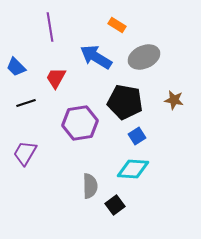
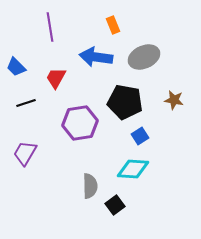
orange rectangle: moved 4 px left; rotated 36 degrees clockwise
blue arrow: rotated 24 degrees counterclockwise
blue square: moved 3 px right
